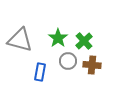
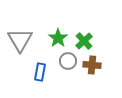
gray triangle: rotated 44 degrees clockwise
